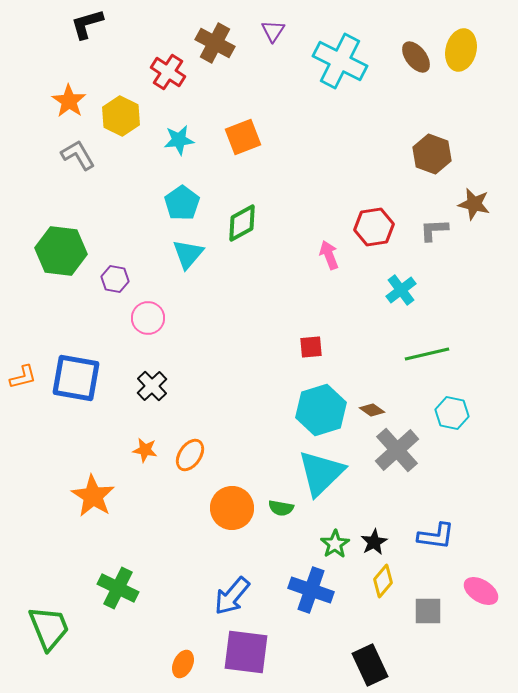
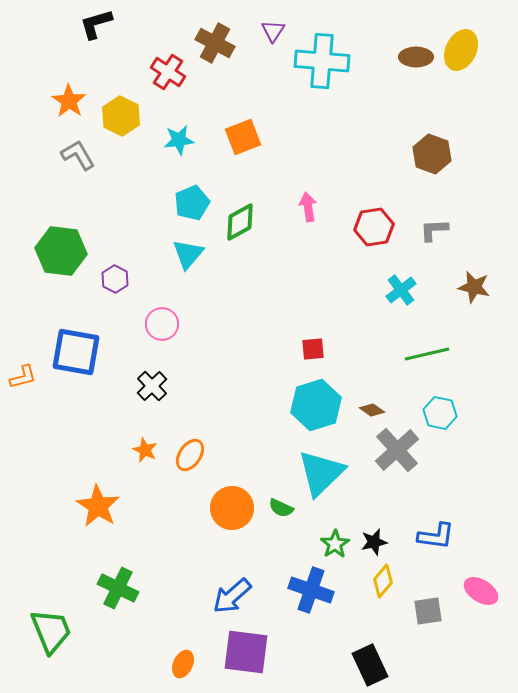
black L-shape at (87, 24): moved 9 px right
yellow ellipse at (461, 50): rotated 12 degrees clockwise
brown ellipse at (416, 57): rotated 52 degrees counterclockwise
cyan cross at (340, 61): moved 18 px left; rotated 22 degrees counterclockwise
cyan pentagon at (182, 203): moved 10 px right; rotated 12 degrees clockwise
brown star at (474, 204): moved 83 px down
green diamond at (242, 223): moved 2 px left, 1 px up
pink arrow at (329, 255): moved 21 px left, 48 px up; rotated 12 degrees clockwise
purple hexagon at (115, 279): rotated 16 degrees clockwise
pink circle at (148, 318): moved 14 px right, 6 px down
red square at (311, 347): moved 2 px right, 2 px down
blue square at (76, 378): moved 26 px up
cyan hexagon at (321, 410): moved 5 px left, 5 px up
cyan hexagon at (452, 413): moved 12 px left
orange star at (145, 450): rotated 15 degrees clockwise
orange star at (93, 496): moved 5 px right, 10 px down
green semicircle at (281, 508): rotated 15 degrees clockwise
black star at (374, 542): rotated 16 degrees clockwise
blue arrow at (232, 596): rotated 9 degrees clockwise
gray square at (428, 611): rotated 8 degrees counterclockwise
green trapezoid at (49, 628): moved 2 px right, 3 px down
